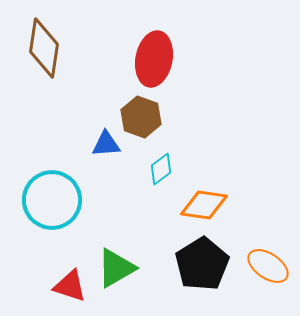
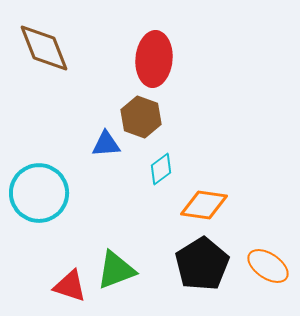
brown diamond: rotated 30 degrees counterclockwise
red ellipse: rotated 6 degrees counterclockwise
cyan circle: moved 13 px left, 7 px up
green triangle: moved 2 px down; rotated 9 degrees clockwise
